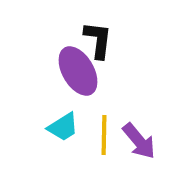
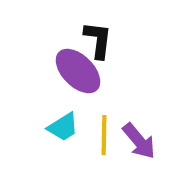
purple ellipse: rotated 15 degrees counterclockwise
